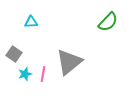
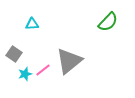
cyan triangle: moved 1 px right, 2 px down
gray triangle: moved 1 px up
pink line: moved 4 px up; rotated 42 degrees clockwise
